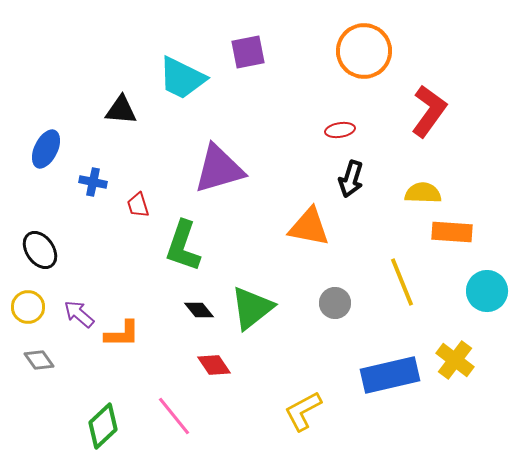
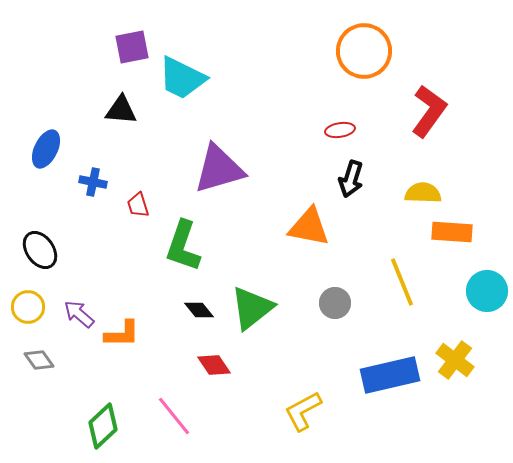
purple square: moved 116 px left, 5 px up
